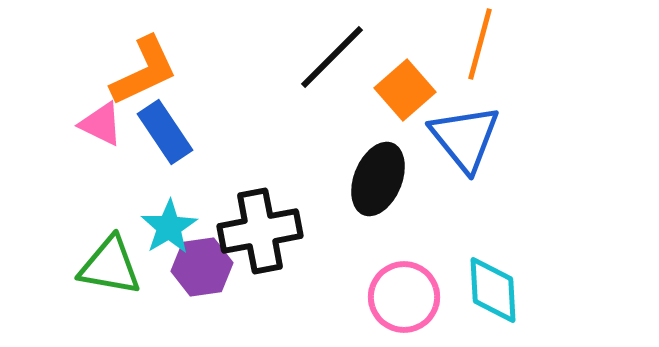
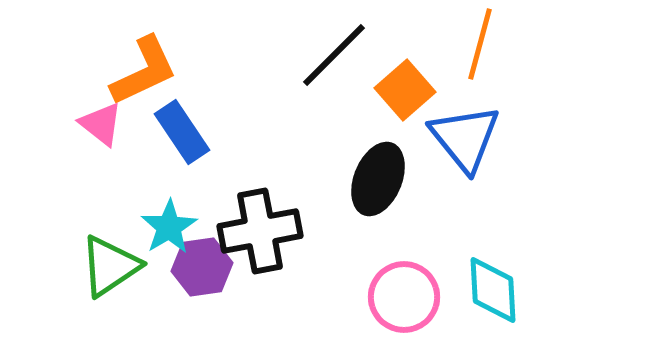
black line: moved 2 px right, 2 px up
pink triangle: rotated 12 degrees clockwise
blue rectangle: moved 17 px right
green triangle: rotated 44 degrees counterclockwise
